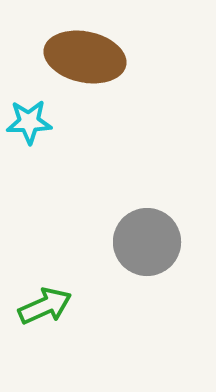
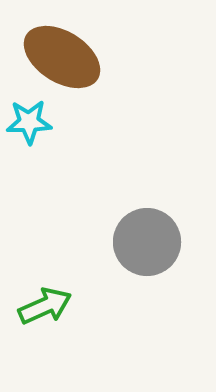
brown ellipse: moved 23 px left; rotated 20 degrees clockwise
